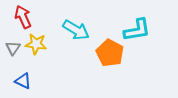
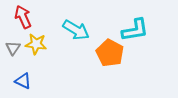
cyan L-shape: moved 2 px left
